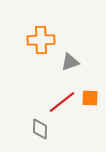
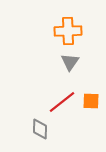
orange cross: moved 27 px right, 9 px up
gray triangle: rotated 36 degrees counterclockwise
orange square: moved 1 px right, 3 px down
